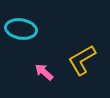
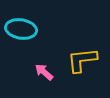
yellow L-shape: rotated 24 degrees clockwise
